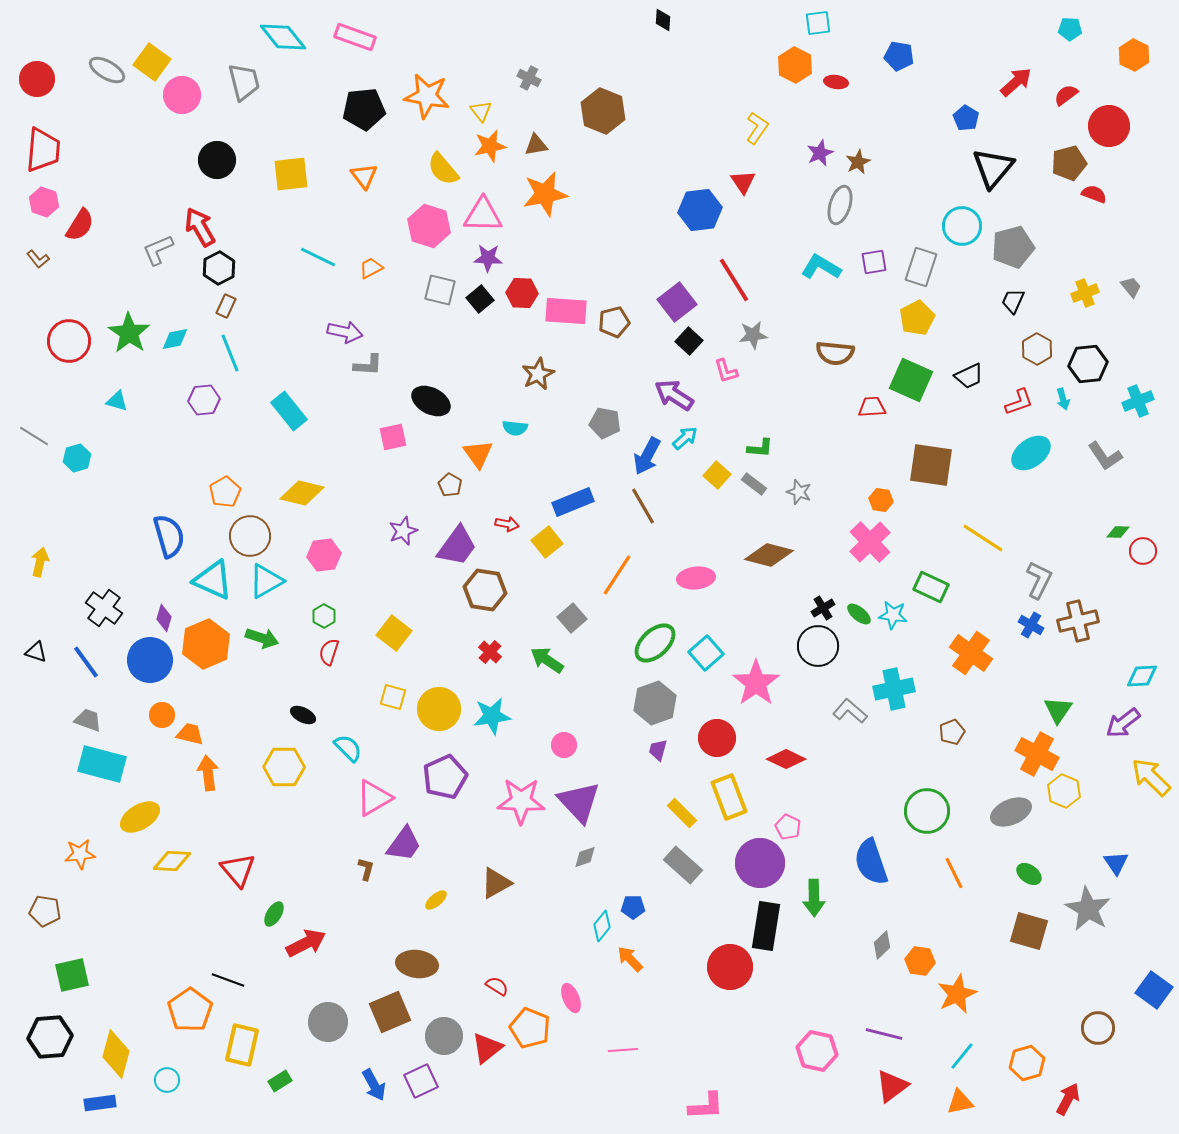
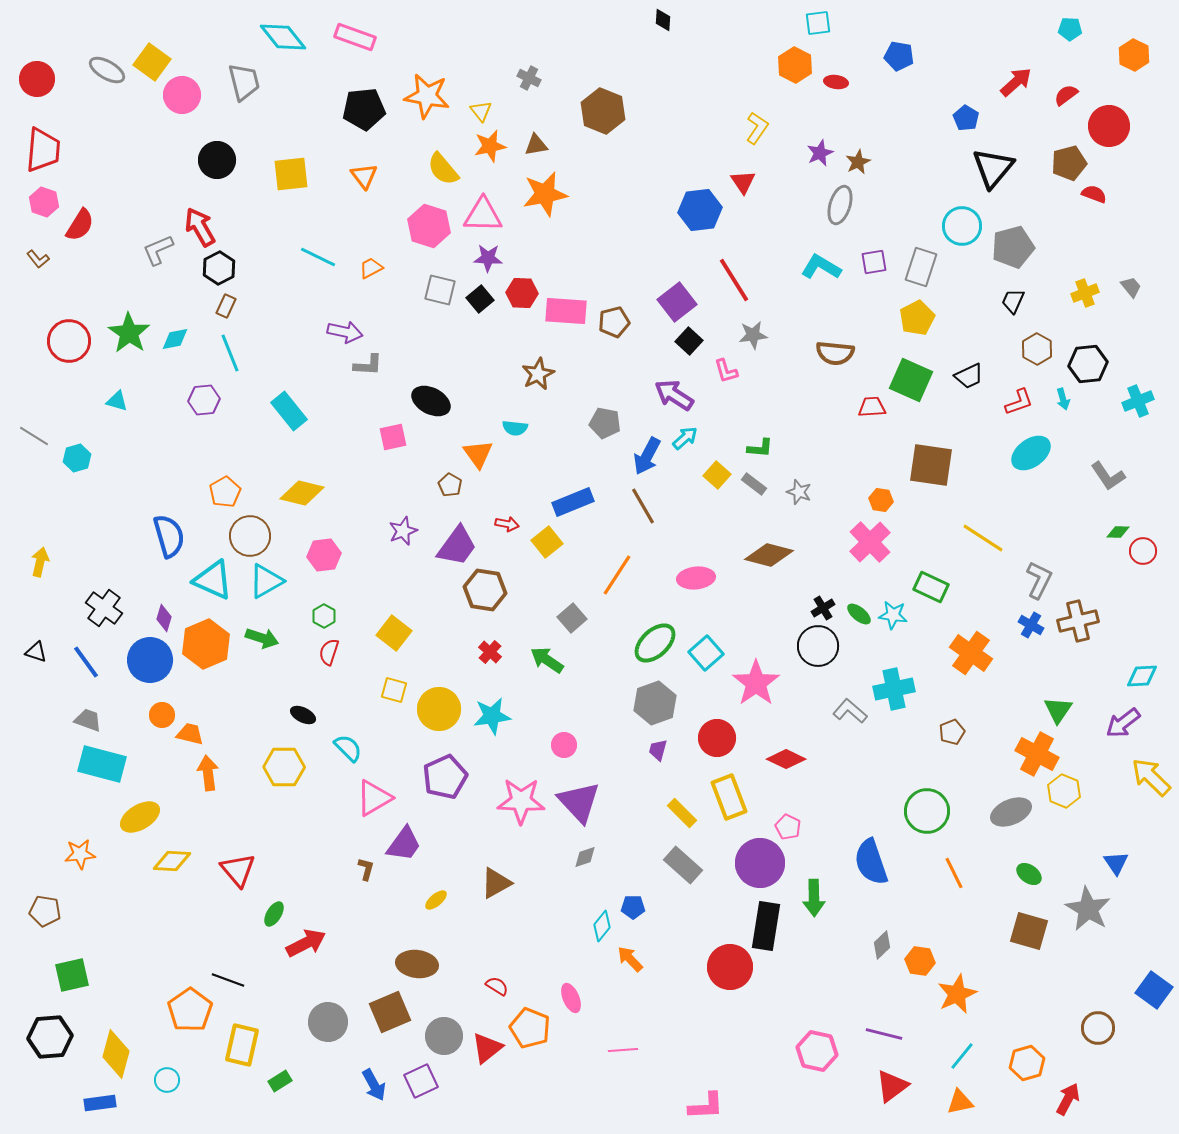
gray L-shape at (1105, 456): moved 3 px right, 20 px down
yellow square at (393, 697): moved 1 px right, 7 px up
